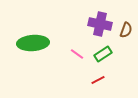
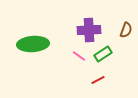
purple cross: moved 11 px left, 6 px down; rotated 15 degrees counterclockwise
green ellipse: moved 1 px down
pink line: moved 2 px right, 2 px down
